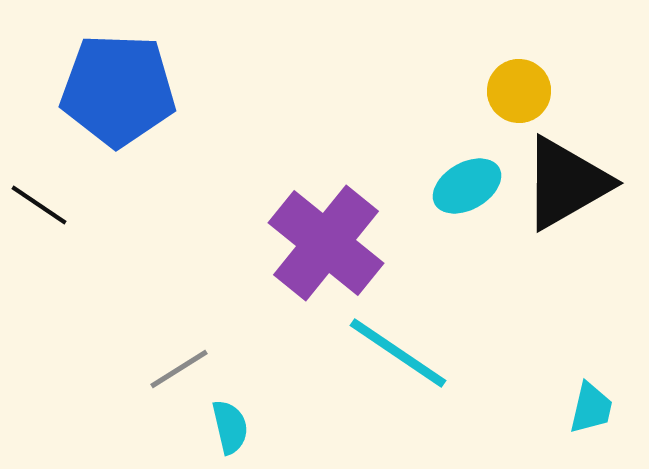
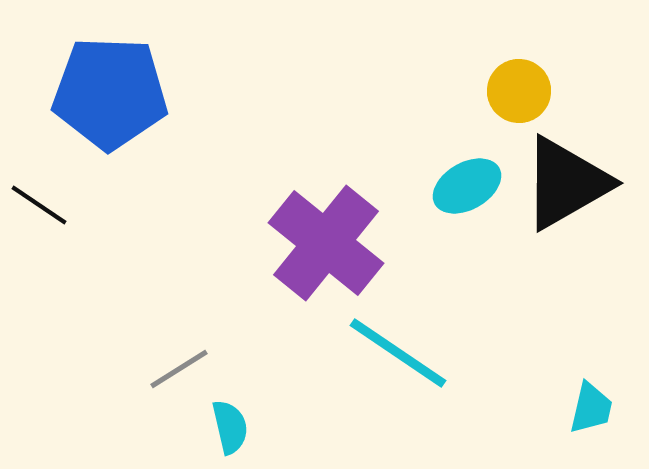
blue pentagon: moved 8 px left, 3 px down
